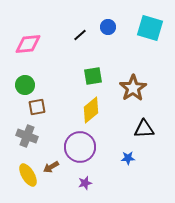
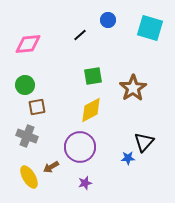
blue circle: moved 7 px up
yellow diamond: rotated 12 degrees clockwise
black triangle: moved 13 px down; rotated 45 degrees counterclockwise
yellow ellipse: moved 1 px right, 2 px down
